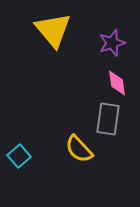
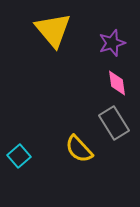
gray rectangle: moved 6 px right, 4 px down; rotated 40 degrees counterclockwise
